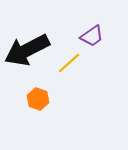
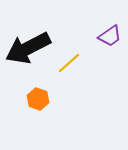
purple trapezoid: moved 18 px right
black arrow: moved 1 px right, 2 px up
